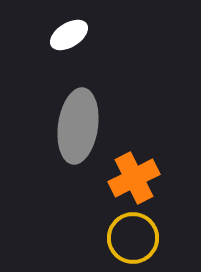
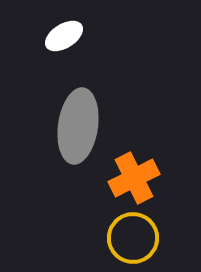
white ellipse: moved 5 px left, 1 px down
